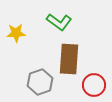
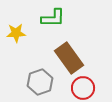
green L-shape: moved 6 px left, 4 px up; rotated 35 degrees counterclockwise
brown rectangle: moved 1 px up; rotated 40 degrees counterclockwise
red circle: moved 11 px left, 3 px down
